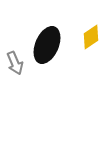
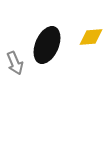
yellow diamond: rotated 30 degrees clockwise
